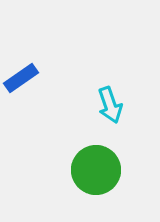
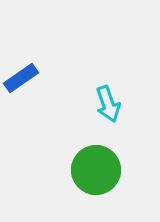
cyan arrow: moved 2 px left, 1 px up
